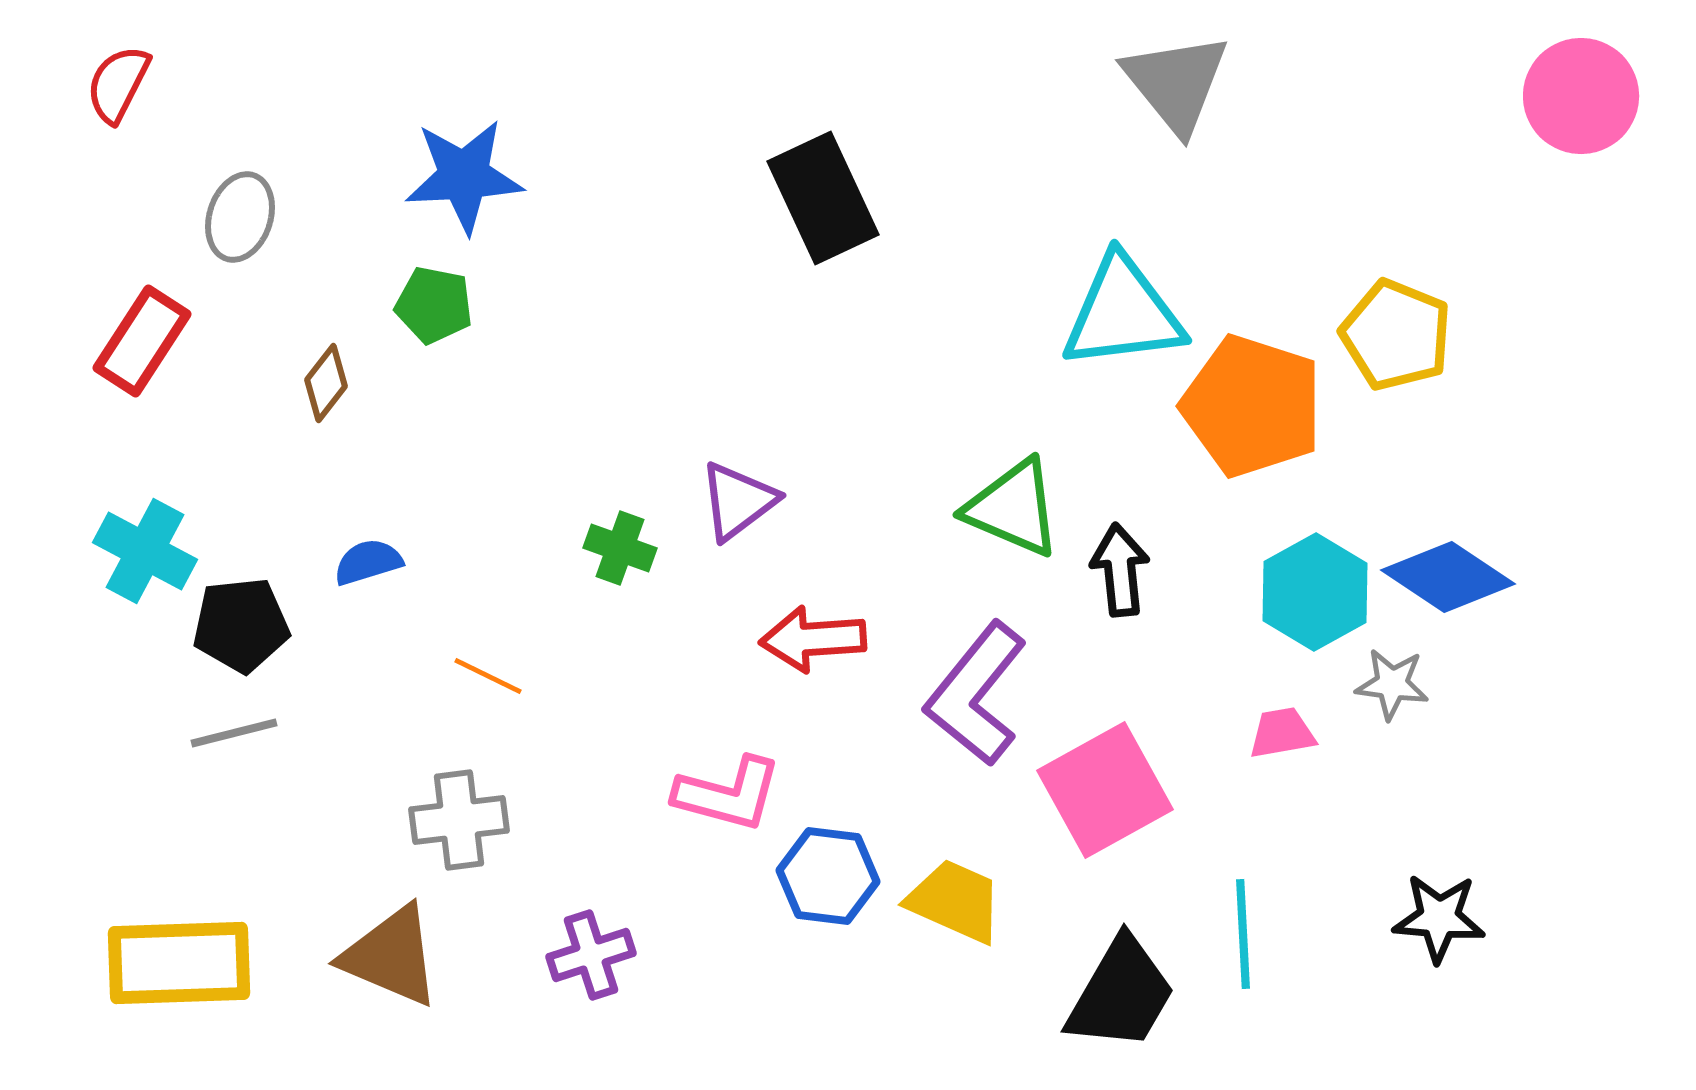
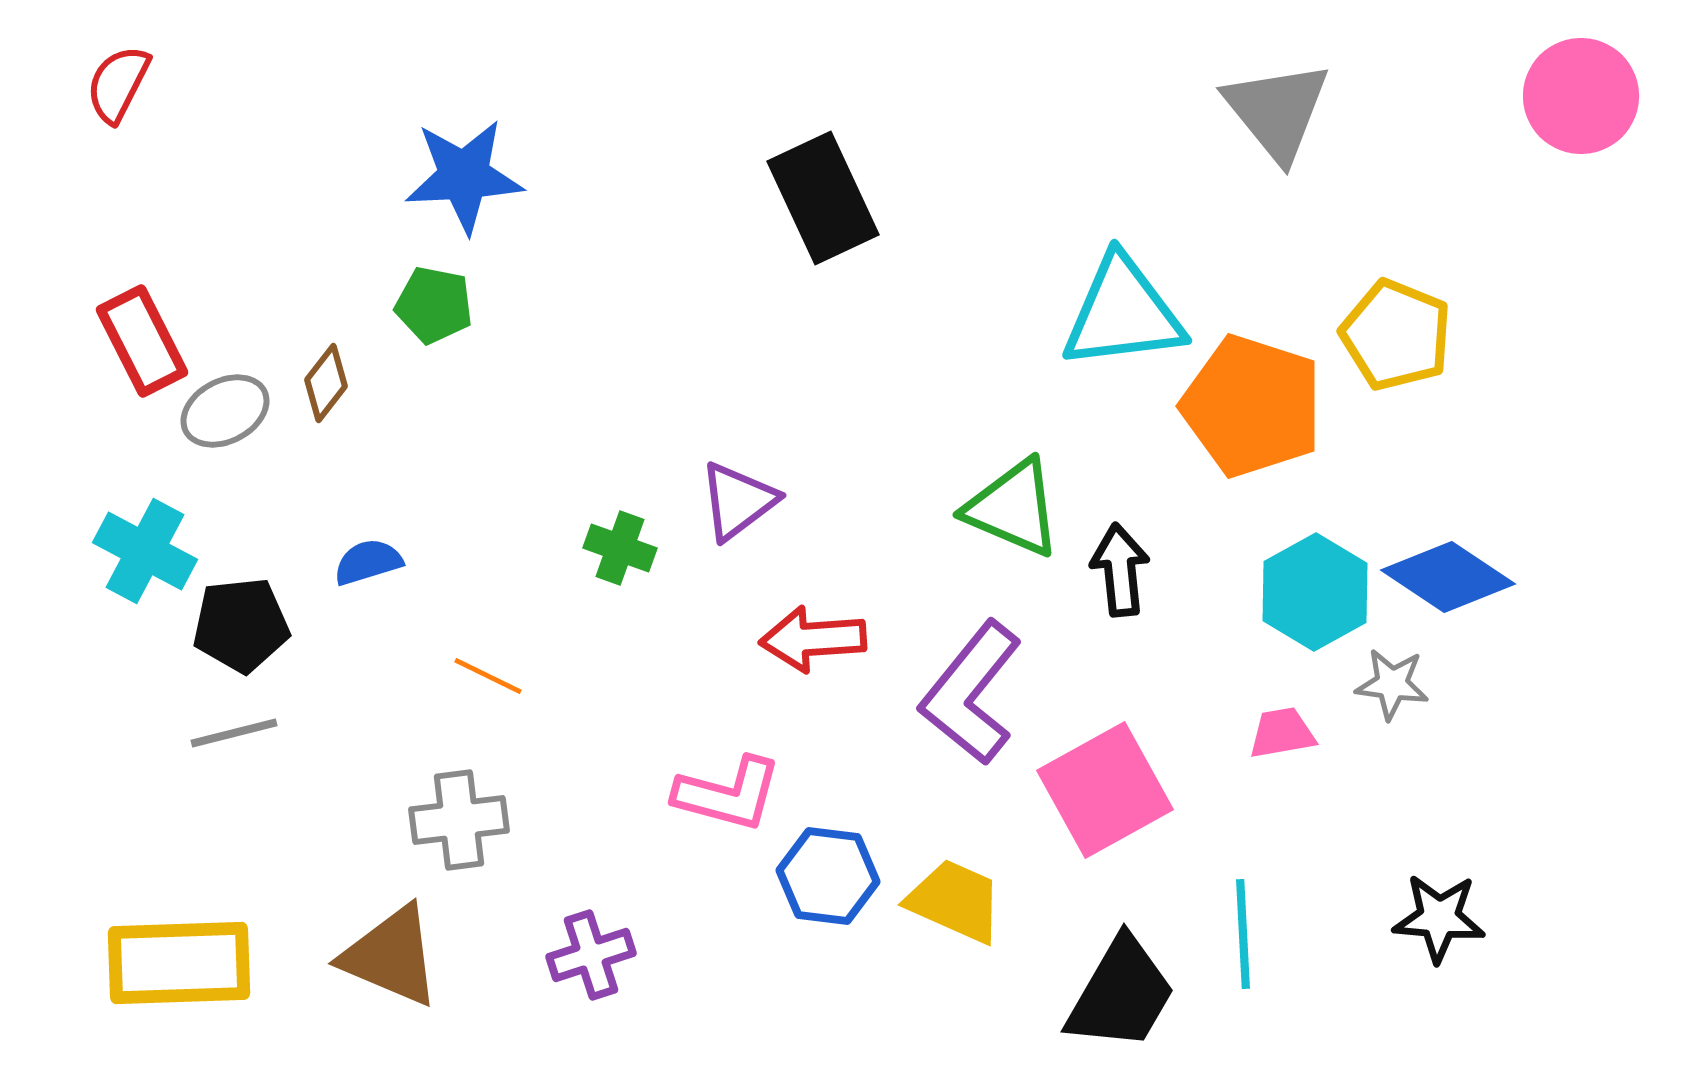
gray triangle: moved 101 px right, 28 px down
gray ellipse: moved 15 px left, 194 px down; rotated 44 degrees clockwise
red rectangle: rotated 60 degrees counterclockwise
purple L-shape: moved 5 px left, 1 px up
